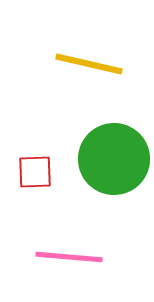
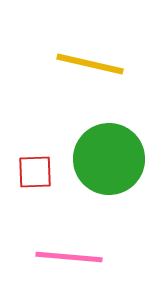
yellow line: moved 1 px right
green circle: moved 5 px left
